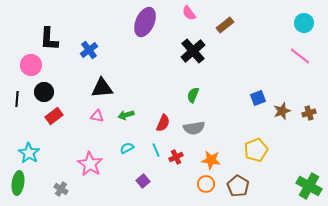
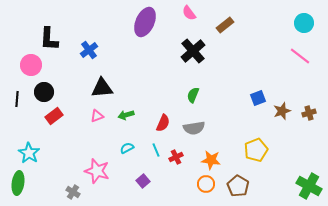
pink triangle: rotated 32 degrees counterclockwise
pink star: moved 7 px right, 7 px down; rotated 15 degrees counterclockwise
gray cross: moved 12 px right, 3 px down
